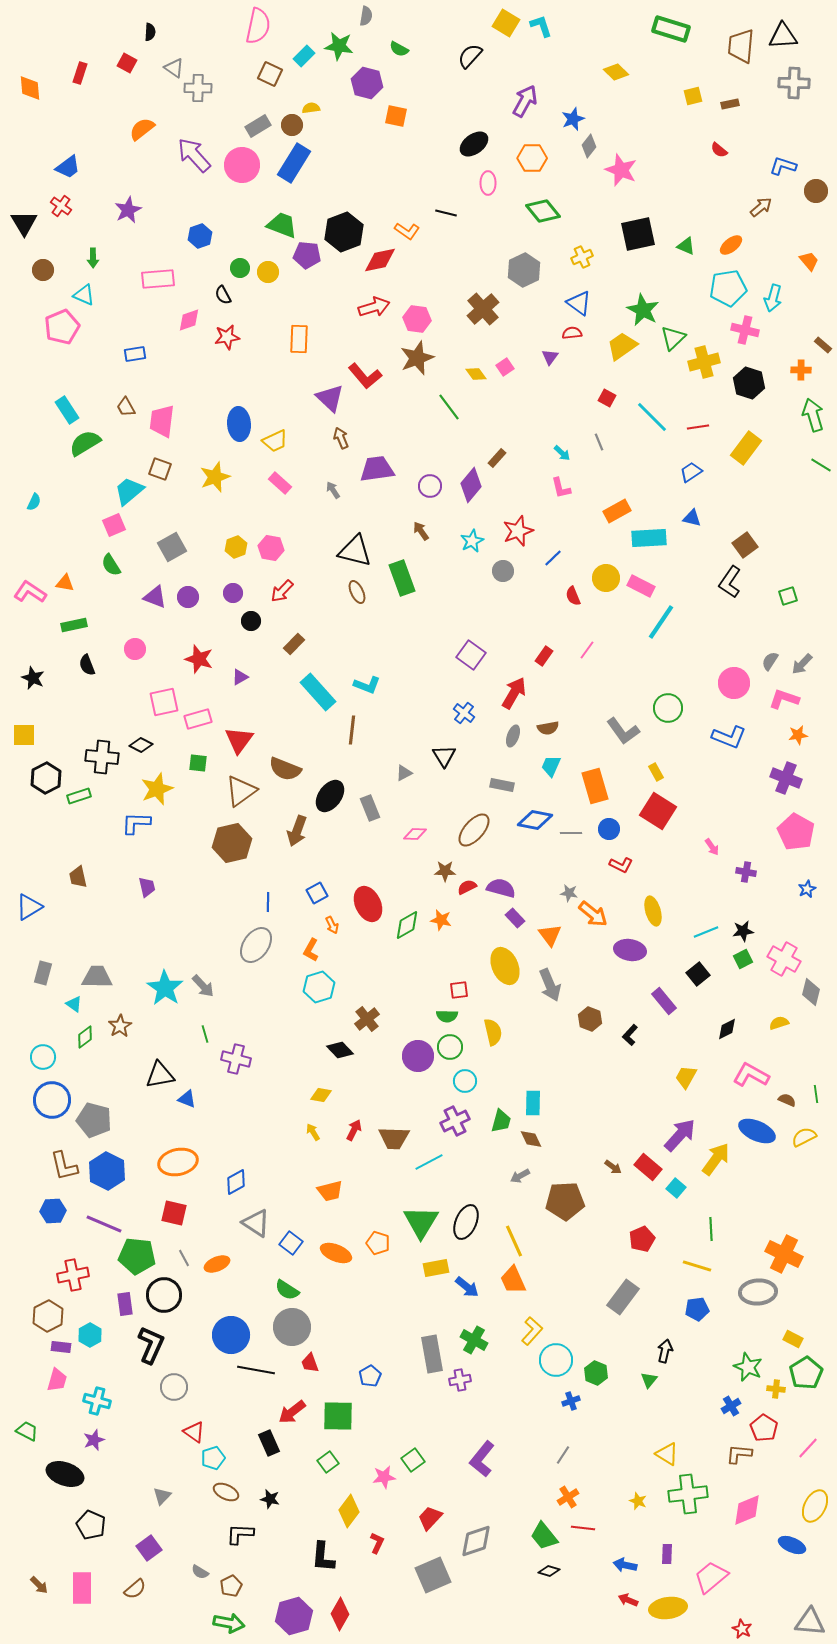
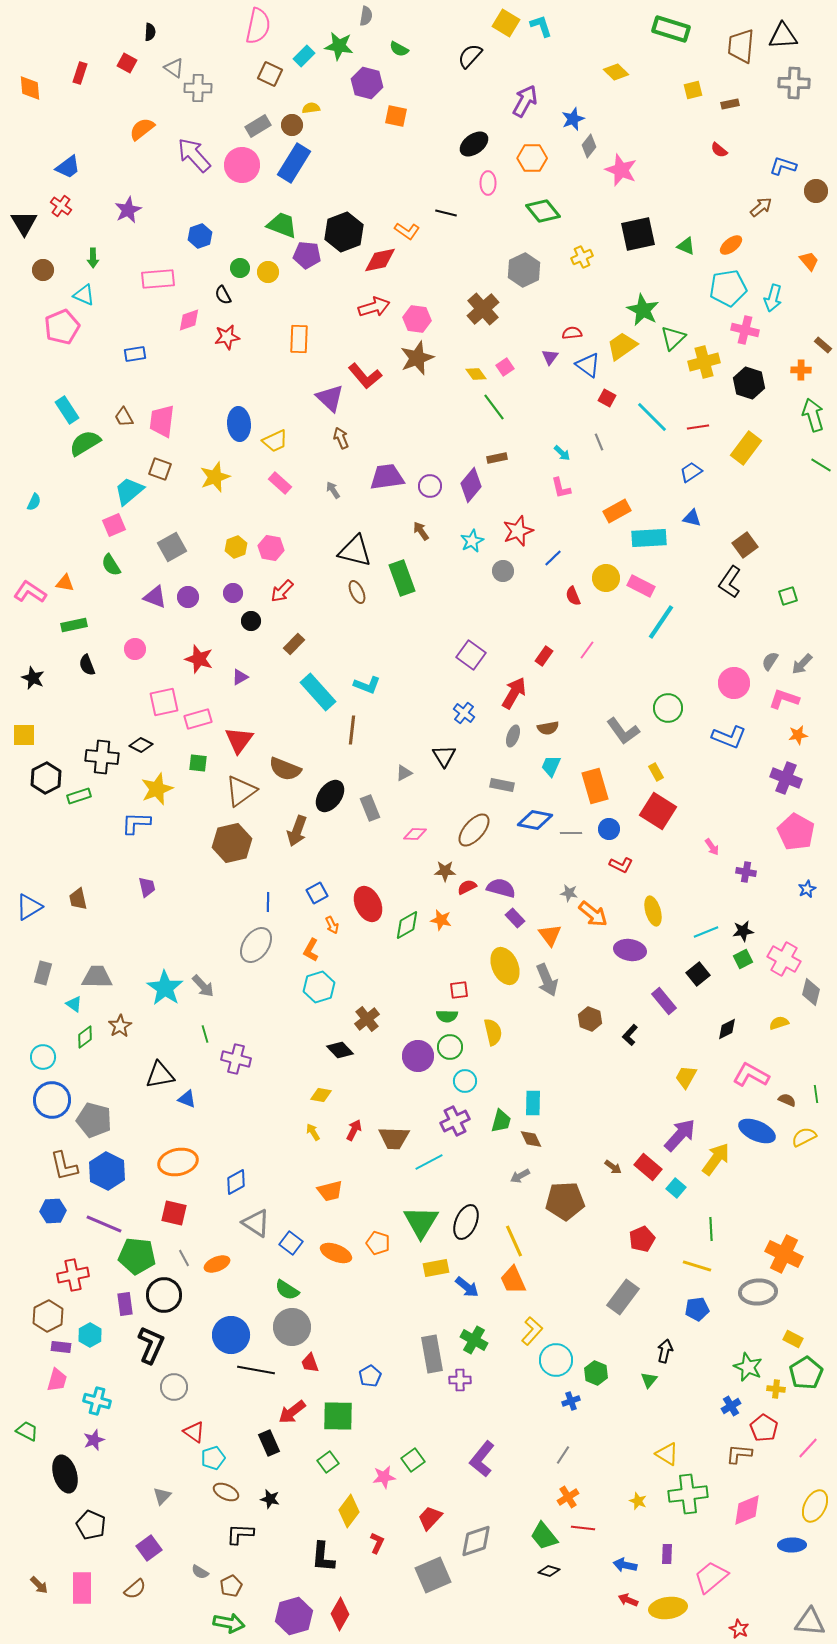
yellow square at (693, 96): moved 6 px up
blue triangle at (579, 303): moved 9 px right, 62 px down
brown trapezoid at (126, 407): moved 2 px left, 10 px down
green line at (449, 407): moved 45 px right
brown rectangle at (497, 458): rotated 36 degrees clockwise
purple trapezoid at (377, 469): moved 10 px right, 8 px down
brown trapezoid at (78, 877): moved 22 px down
gray arrow at (550, 985): moved 3 px left, 5 px up
purple cross at (460, 1380): rotated 10 degrees clockwise
black ellipse at (65, 1474): rotated 54 degrees clockwise
blue ellipse at (792, 1545): rotated 24 degrees counterclockwise
red star at (742, 1629): moved 3 px left
